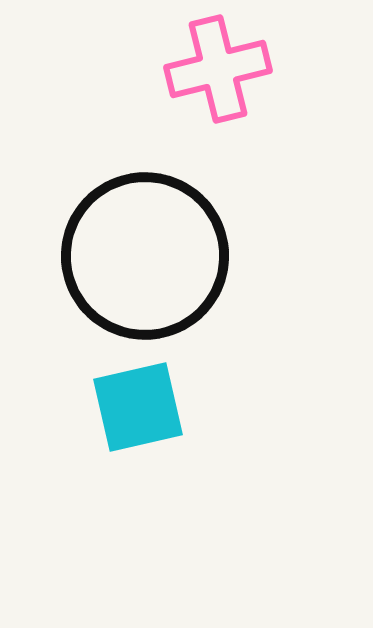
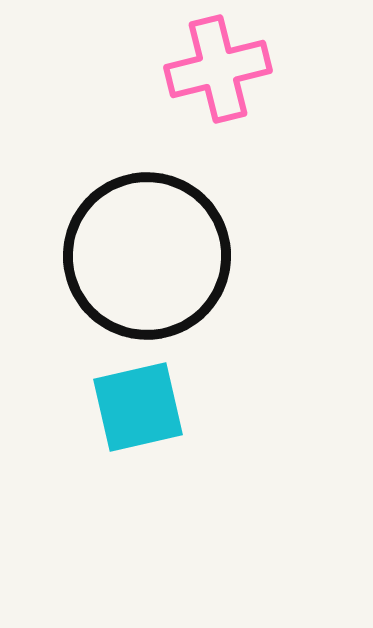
black circle: moved 2 px right
